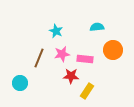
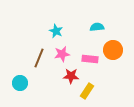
pink rectangle: moved 5 px right
